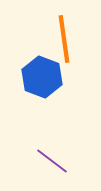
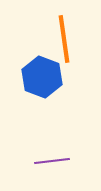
purple line: rotated 44 degrees counterclockwise
